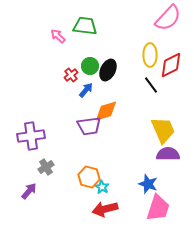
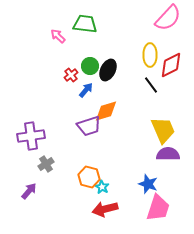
green trapezoid: moved 2 px up
purple trapezoid: rotated 10 degrees counterclockwise
gray cross: moved 3 px up
